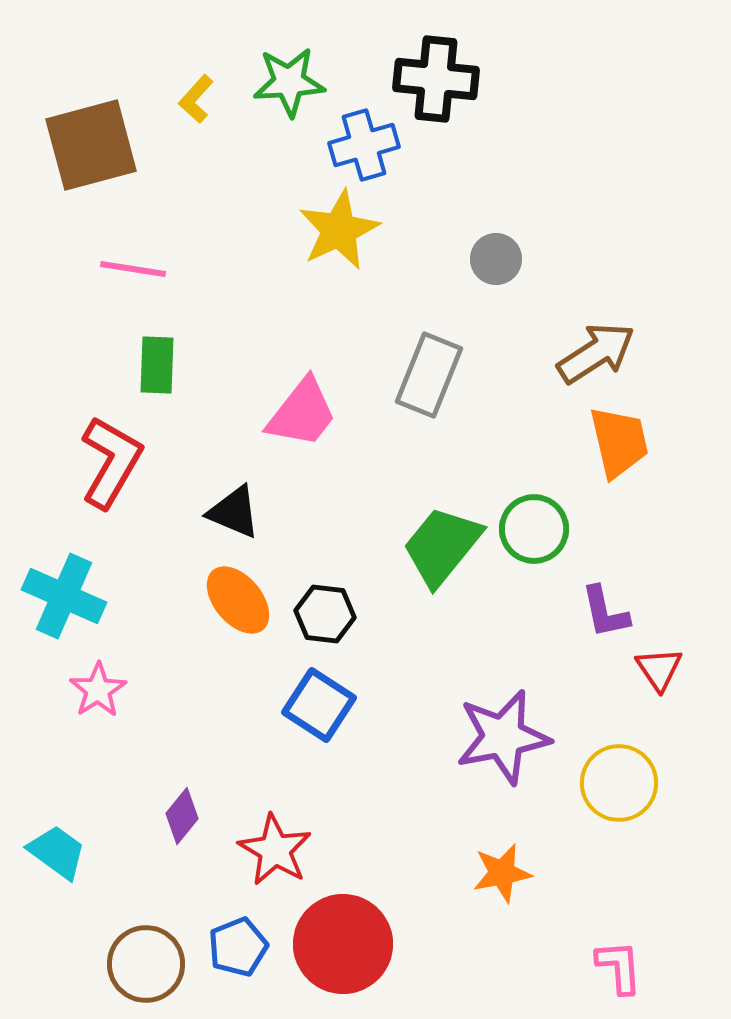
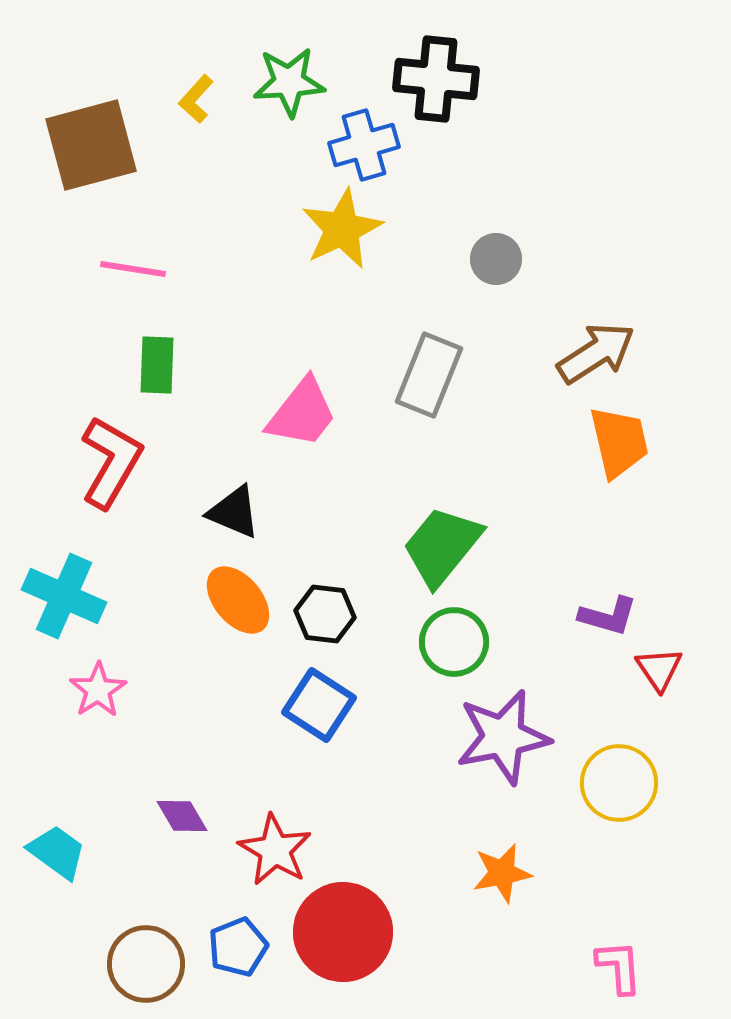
yellow star: moved 3 px right, 1 px up
green circle: moved 80 px left, 113 px down
purple L-shape: moved 3 px right, 4 px down; rotated 62 degrees counterclockwise
purple diamond: rotated 70 degrees counterclockwise
red circle: moved 12 px up
